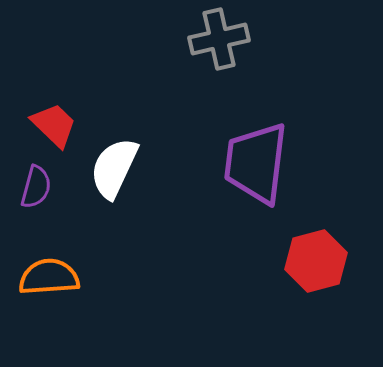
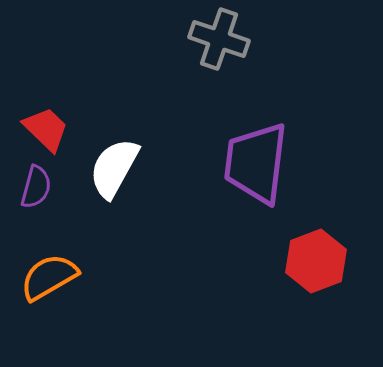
gray cross: rotated 32 degrees clockwise
red trapezoid: moved 8 px left, 4 px down
white semicircle: rotated 4 degrees clockwise
red hexagon: rotated 6 degrees counterclockwise
orange semicircle: rotated 26 degrees counterclockwise
